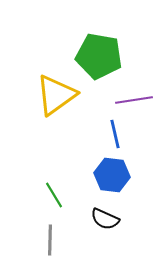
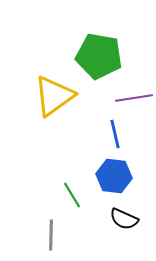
yellow triangle: moved 2 px left, 1 px down
purple line: moved 2 px up
blue hexagon: moved 2 px right, 1 px down
green line: moved 18 px right
black semicircle: moved 19 px right
gray line: moved 1 px right, 5 px up
